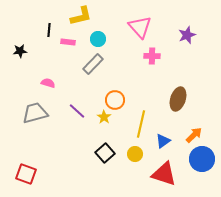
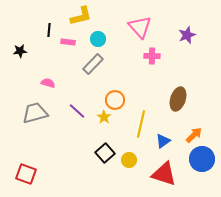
yellow circle: moved 6 px left, 6 px down
